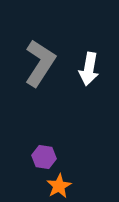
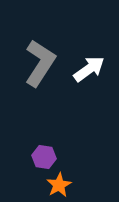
white arrow: rotated 136 degrees counterclockwise
orange star: moved 1 px up
